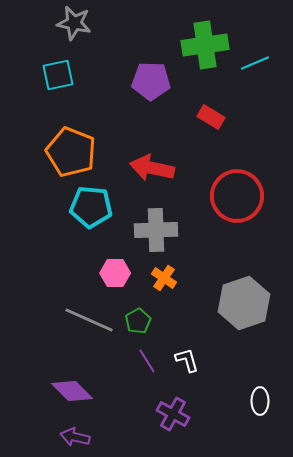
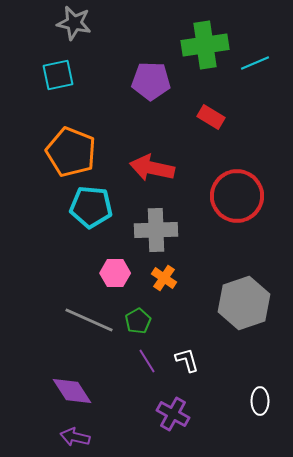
purple diamond: rotated 12 degrees clockwise
